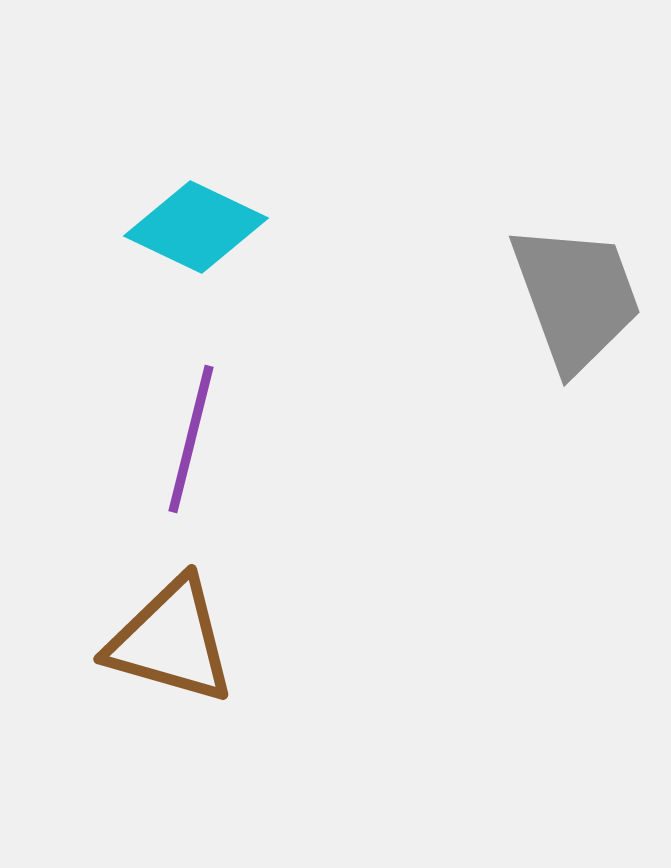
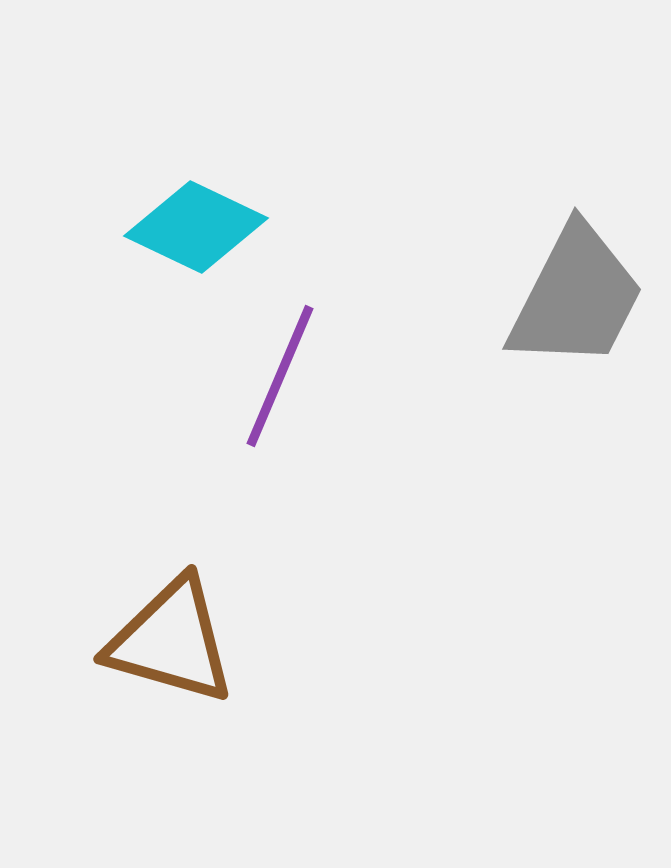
gray trapezoid: rotated 47 degrees clockwise
purple line: moved 89 px right, 63 px up; rotated 9 degrees clockwise
